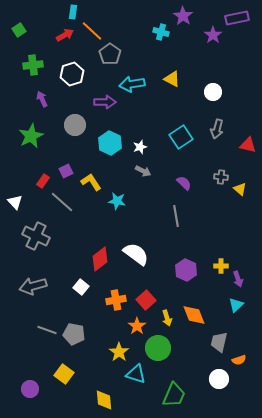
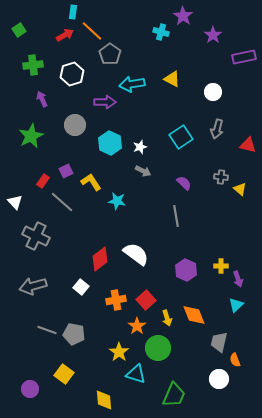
purple rectangle at (237, 18): moved 7 px right, 39 px down
orange semicircle at (239, 360): moved 4 px left; rotated 88 degrees clockwise
